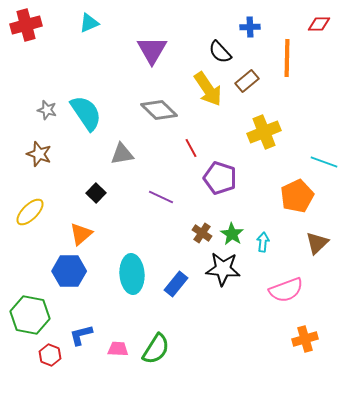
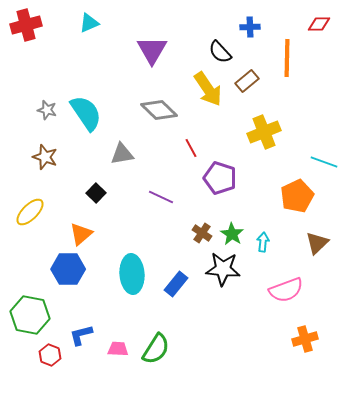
brown star: moved 6 px right, 3 px down
blue hexagon: moved 1 px left, 2 px up
